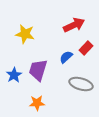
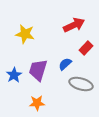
blue semicircle: moved 1 px left, 7 px down
